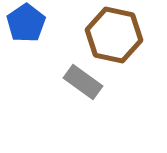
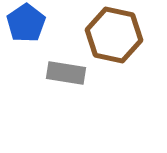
gray rectangle: moved 17 px left, 9 px up; rotated 27 degrees counterclockwise
